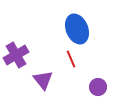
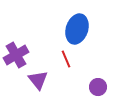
blue ellipse: rotated 40 degrees clockwise
red line: moved 5 px left
purple triangle: moved 5 px left
